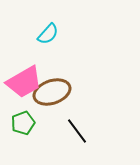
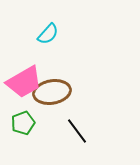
brown ellipse: rotated 9 degrees clockwise
